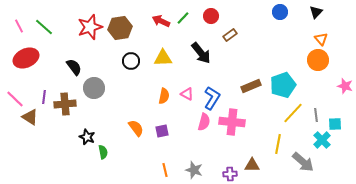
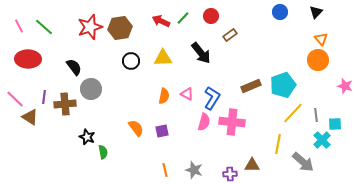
red ellipse at (26, 58): moved 2 px right, 1 px down; rotated 25 degrees clockwise
gray circle at (94, 88): moved 3 px left, 1 px down
